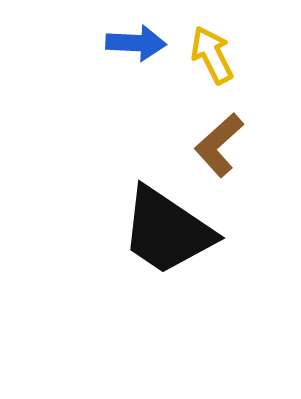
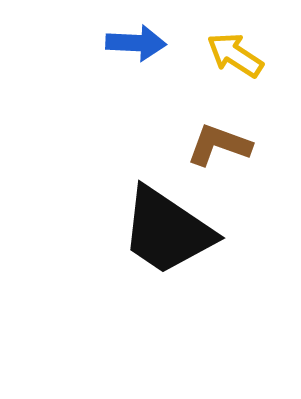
yellow arrow: moved 23 px right; rotated 30 degrees counterclockwise
brown L-shape: rotated 62 degrees clockwise
